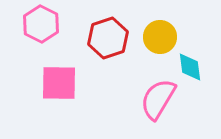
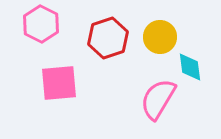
pink square: rotated 6 degrees counterclockwise
